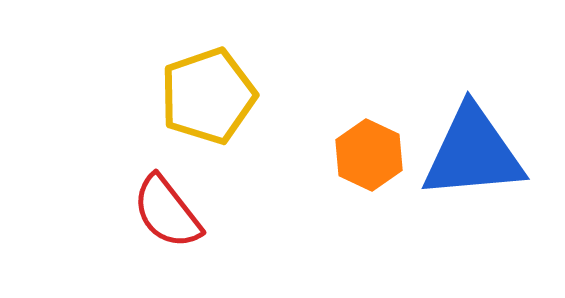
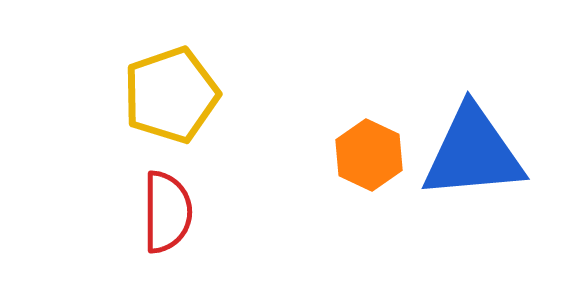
yellow pentagon: moved 37 px left, 1 px up
red semicircle: rotated 142 degrees counterclockwise
